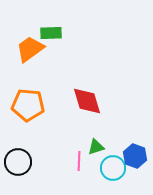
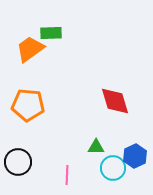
red diamond: moved 28 px right
green triangle: rotated 18 degrees clockwise
blue hexagon: rotated 15 degrees clockwise
pink line: moved 12 px left, 14 px down
